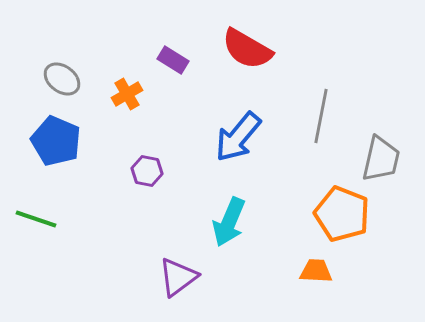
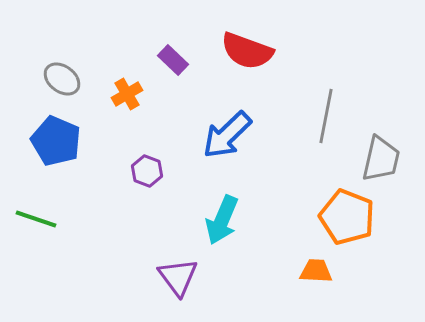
red semicircle: moved 2 px down; rotated 10 degrees counterclockwise
purple rectangle: rotated 12 degrees clockwise
gray line: moved 5 px right
blue arrow: moved 11 px left, 2 px up; rotated 6 degrees clockwise
purple hexagon: rotated 8 degrees clockwise
orange pentagon: moved 5 px right, 3 px down
cyan arrow: moved 7 px left, 2 px up
purple triangle: rotated 30 degrees counterclockwise
